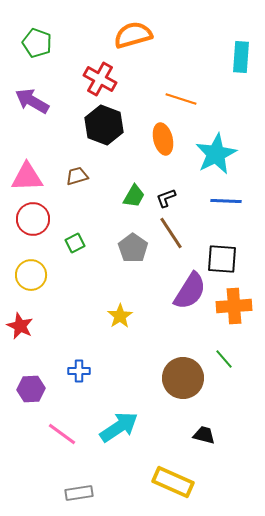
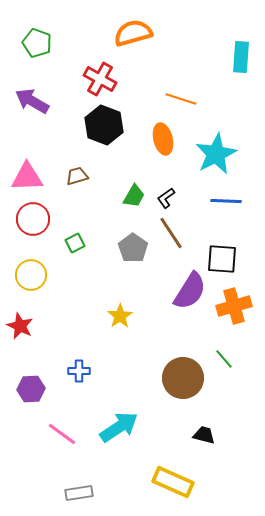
orange semicircle: moved 2 px up
black L-shape: rotated 15 degrees counterclockwise
orange cross: rotated 12 degrees counterclockwise
